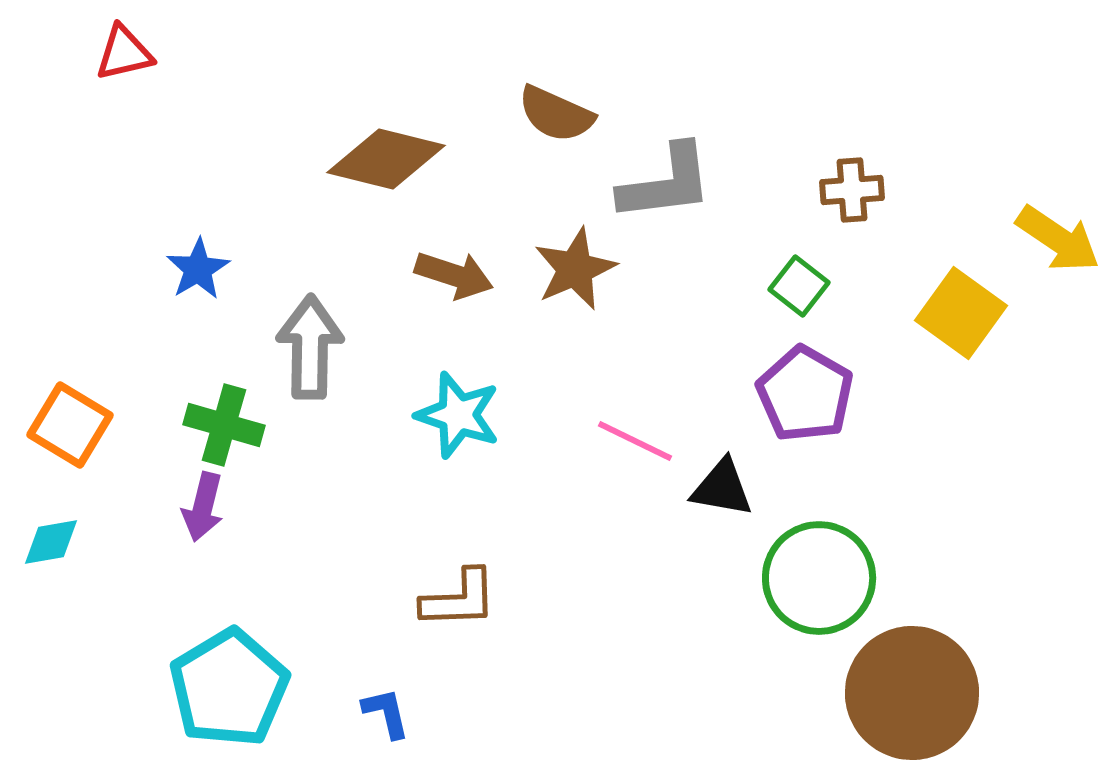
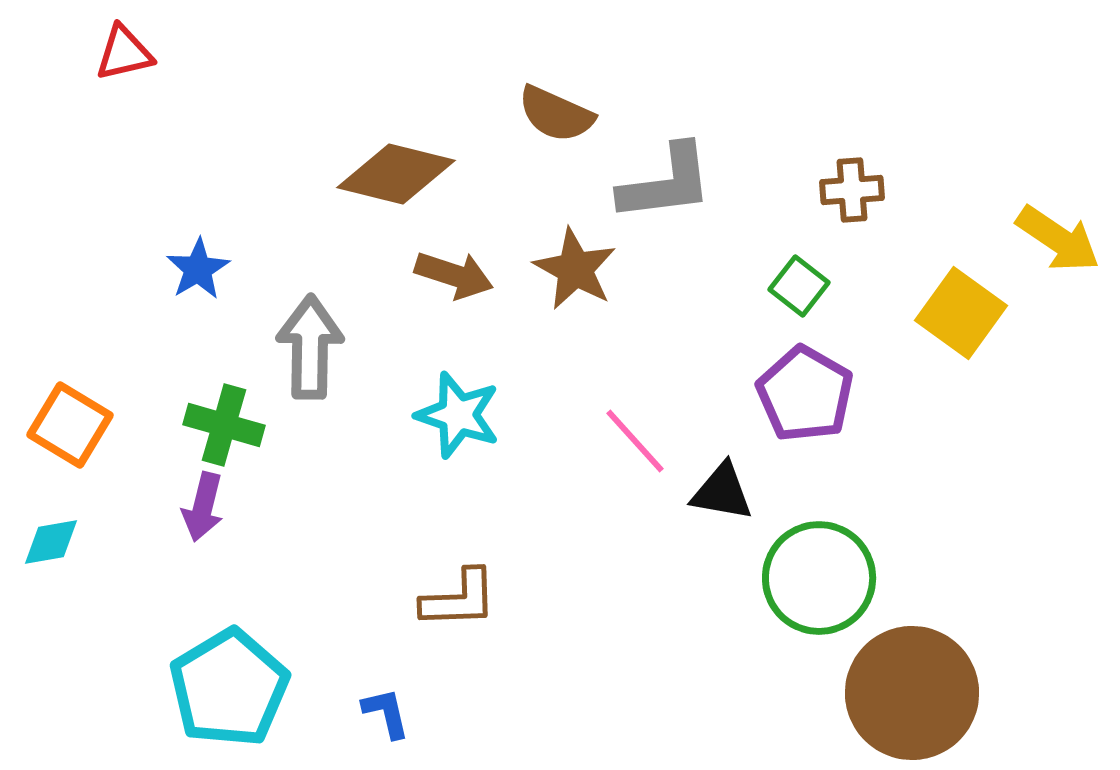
brown diamond: moved 10 px right, 15 px down
brown star: rotated 20 degrees counterclockwise
pink line: rotated 22 degrees clockwise
black triangle: moved 4 px down
